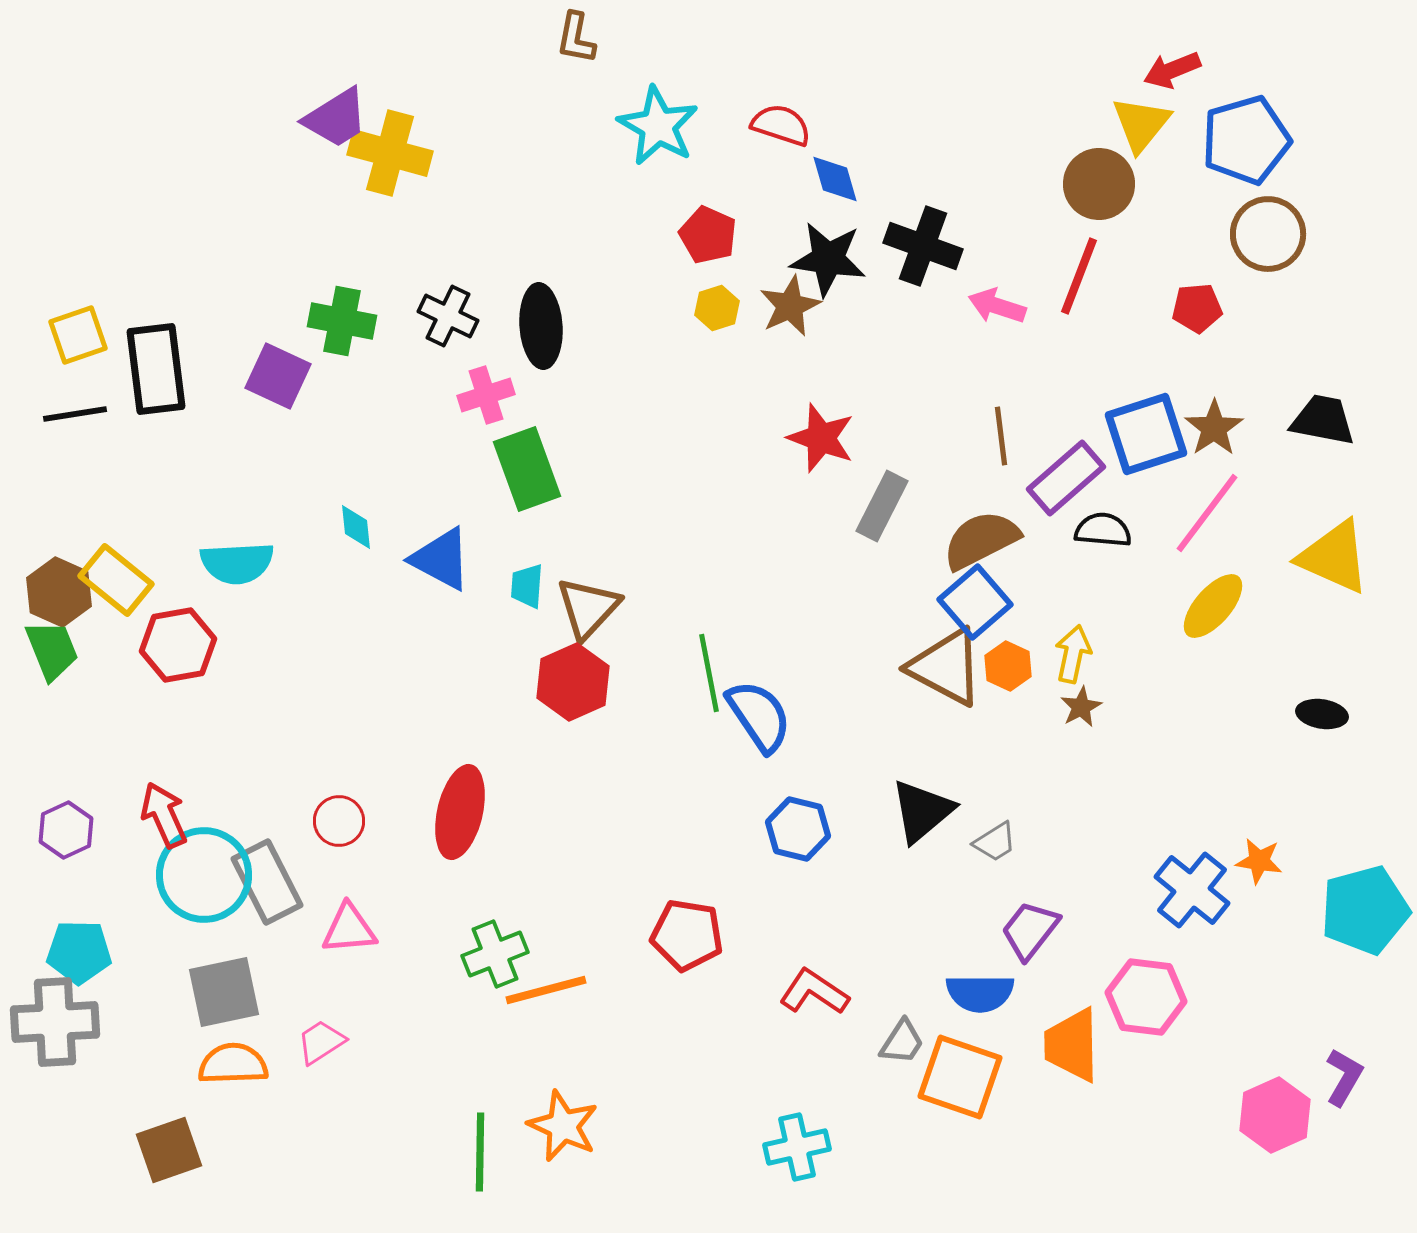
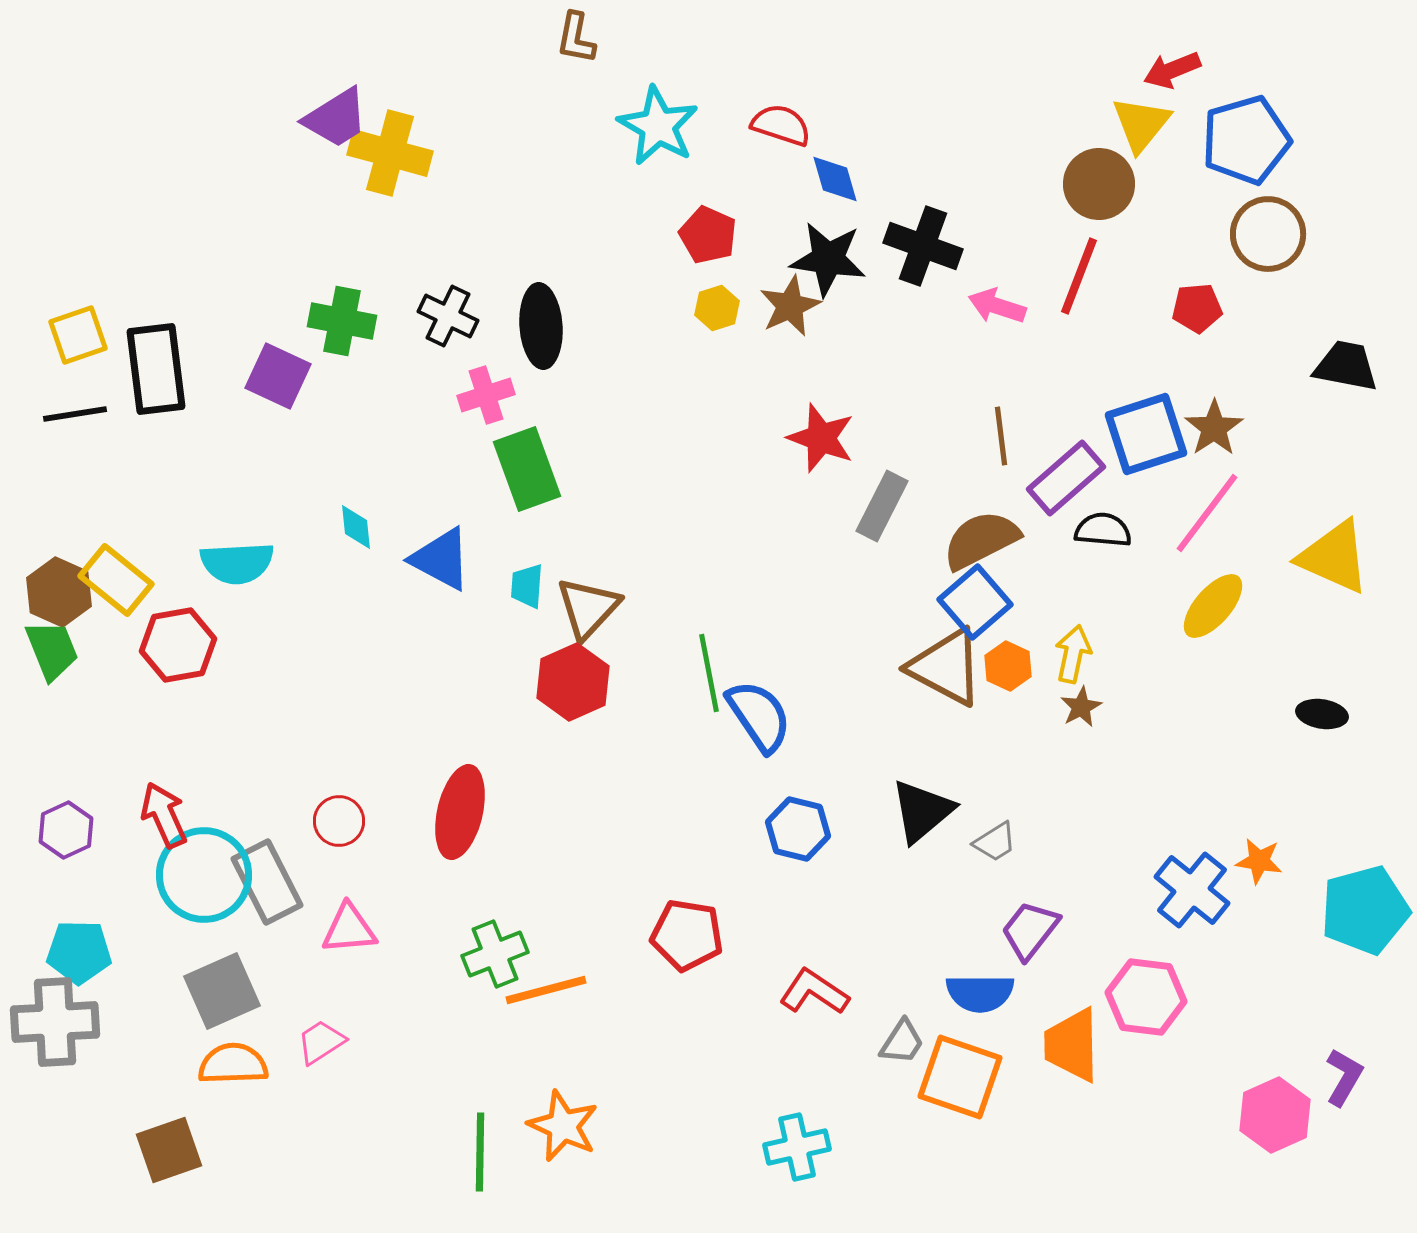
black trapezoid at (1323, 420): moved 23 px right, 54 px up
gray square at (224, 992): moved 2 px left, 1 px up; rotated 12 degrees counterclockwise
